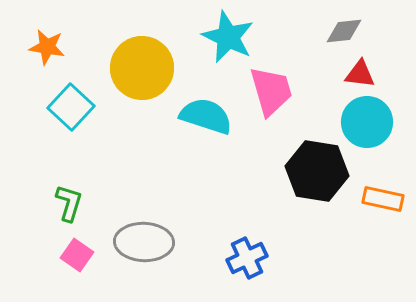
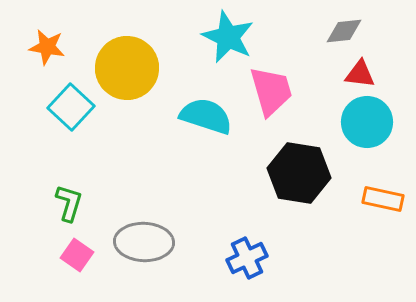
yellow circle: moved 15 px left
black hexagon: moved 18 px left, 2 px down
